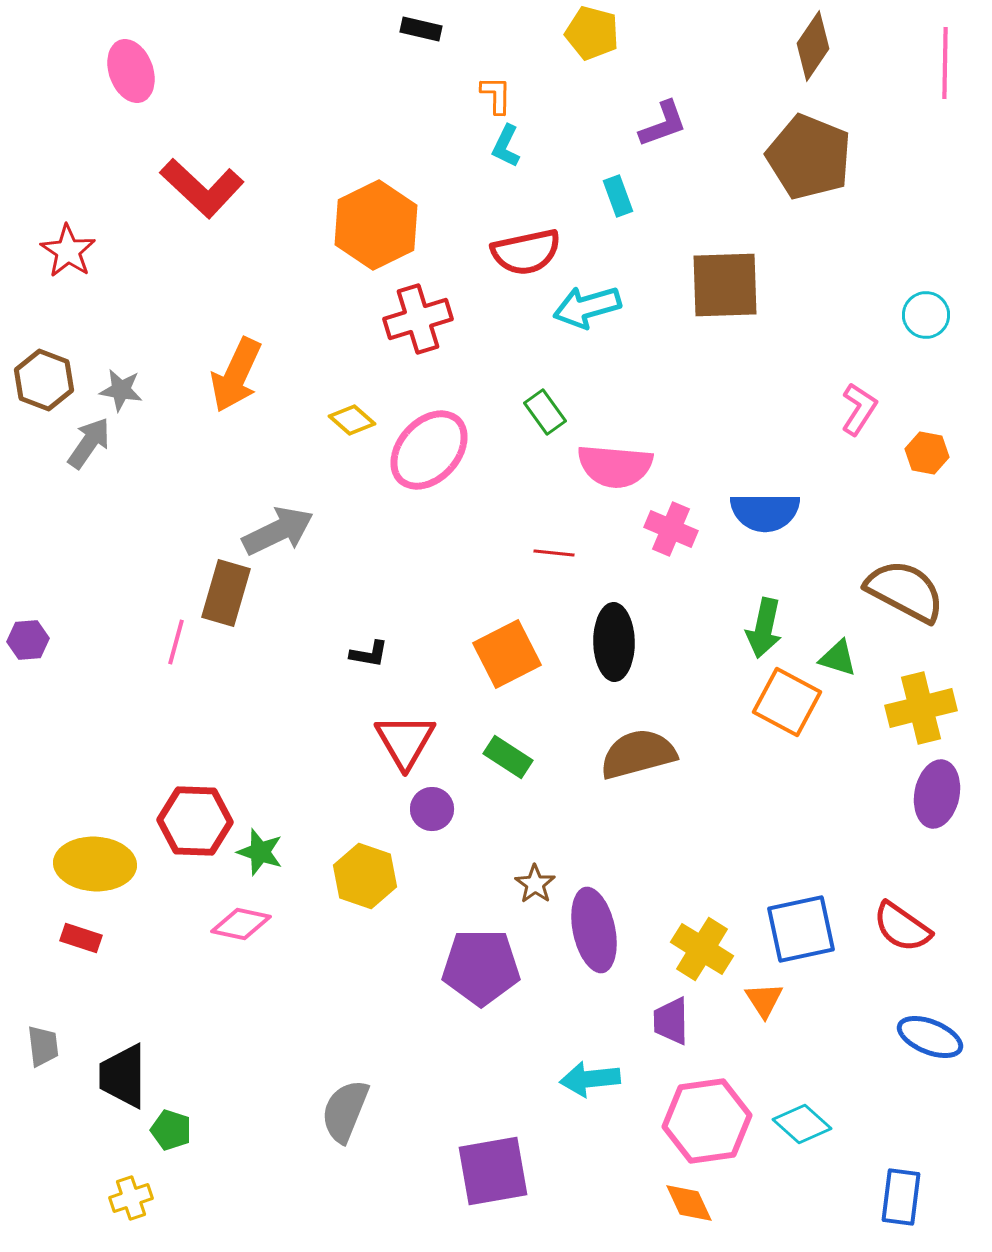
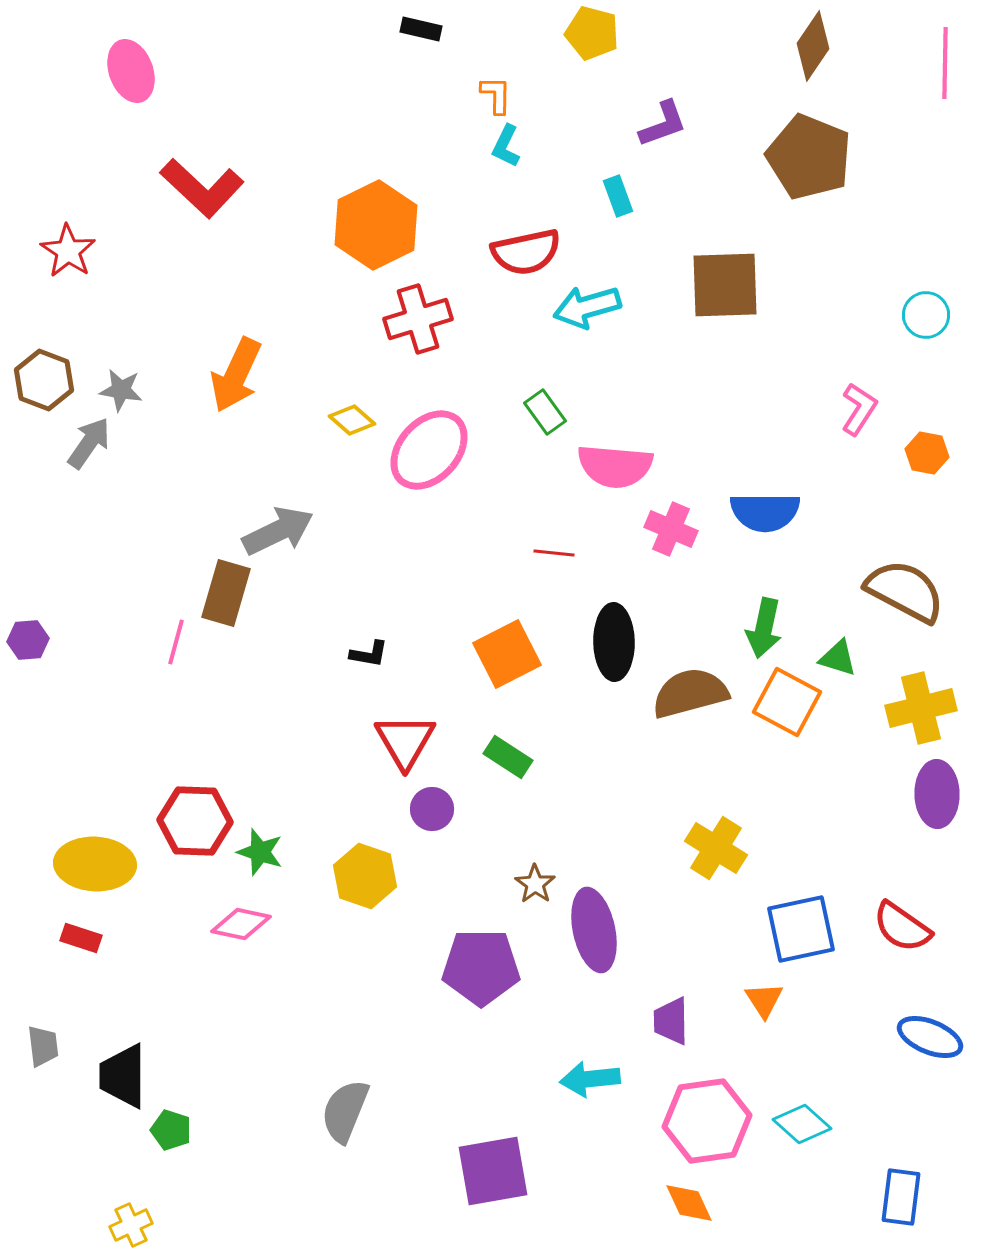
brown semicircle at (638, 754): moved 52 px right, 61 px up
purple ellipse at (937, 794): rotated 12 degrees counterclockwise
yellow cross at (702, 949): moved 14 px right, 101 px up
yellow cross at (131, 1198): moved 27 px down; rotated 6 degrees counterclockwise
